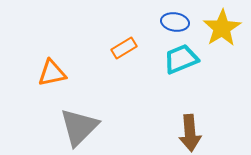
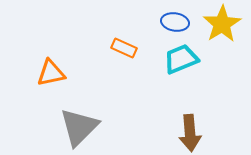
yellow star: moved 4 px up
orange rectangle: rotated 55 degrees clockwise
orange triangle: moved 1 px left
